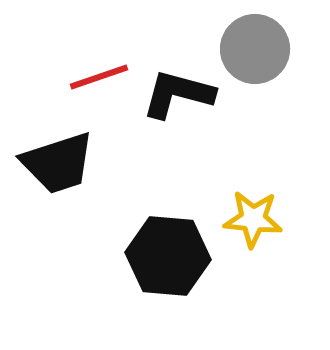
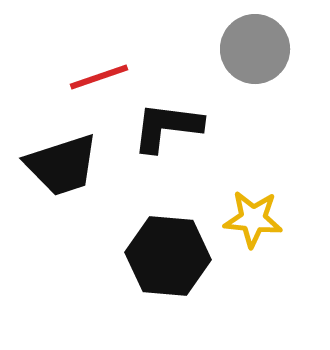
black L-shape: moved 11 px left, 33 px down; rotated 8 degrees counterclockwise
black trapezoid: moved 4 px right, 2 px down
